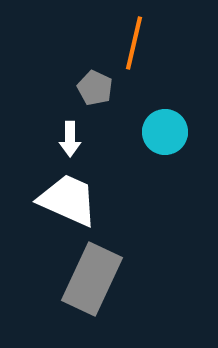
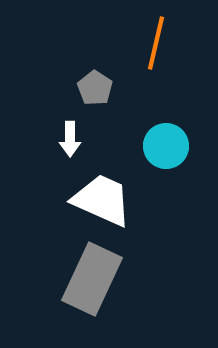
orange line: moved 22 px right
gray pentagon: rotated 8 degrees clockwise
cyan circle: moved 1 px right, 14 px down
white trapezoid: moved 34 px right
